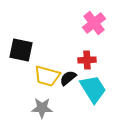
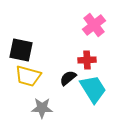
pink cross: moved 2 px down
yellow trapezoid: moved 19 px left
